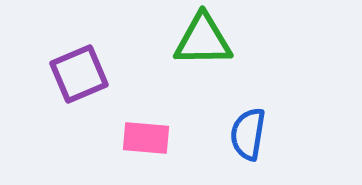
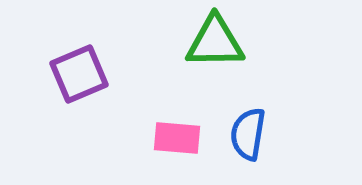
green triangle: moved 12 px right, 2 px down
pink rectangle: moved 31 px right
